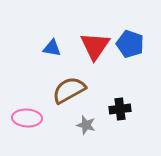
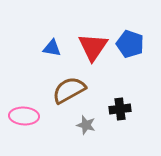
red triangle: moved 2 px left, 1 px down
pink ellipse: moved 3 px left, 2 px up
